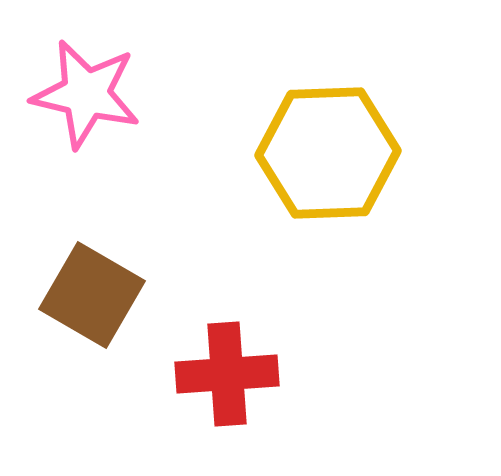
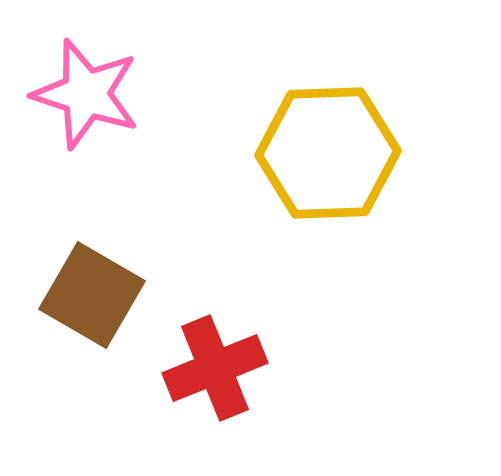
pink star: rotated 5 degrees clockwise
red cross: moved 12 px left, 6 px up; rotated 18 degrees counterclockwise
